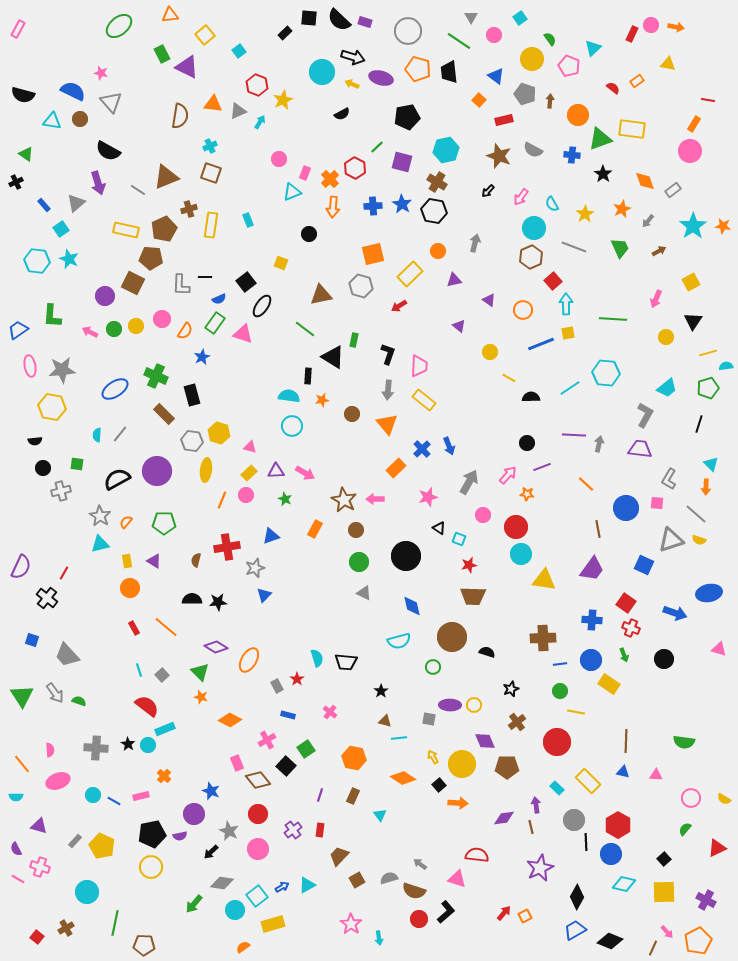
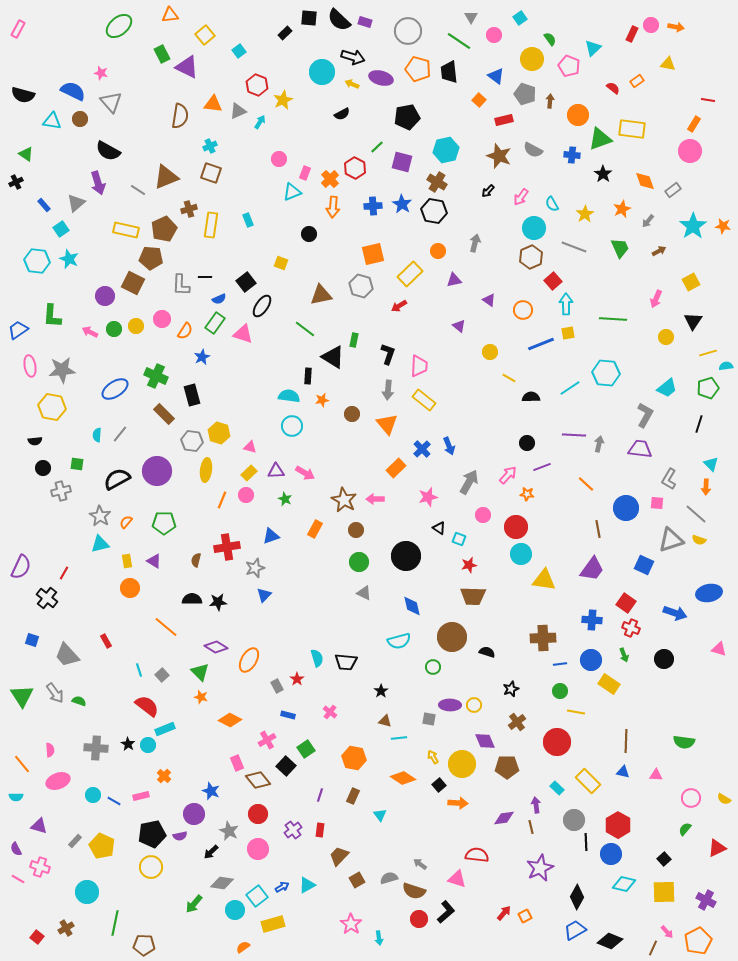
red rectangle at (134, 628): moved 28 px left, 13 px down
